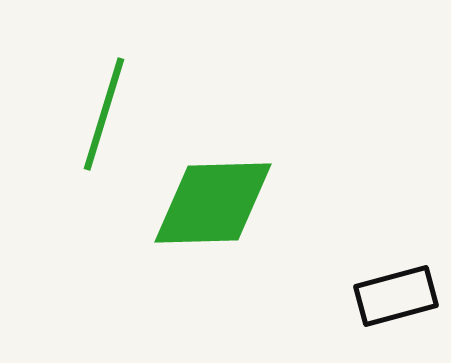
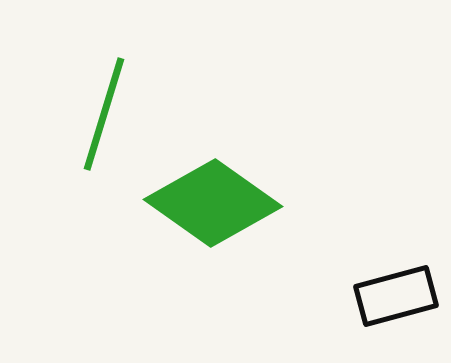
green diamond: rotated 37 degrees clockwise
